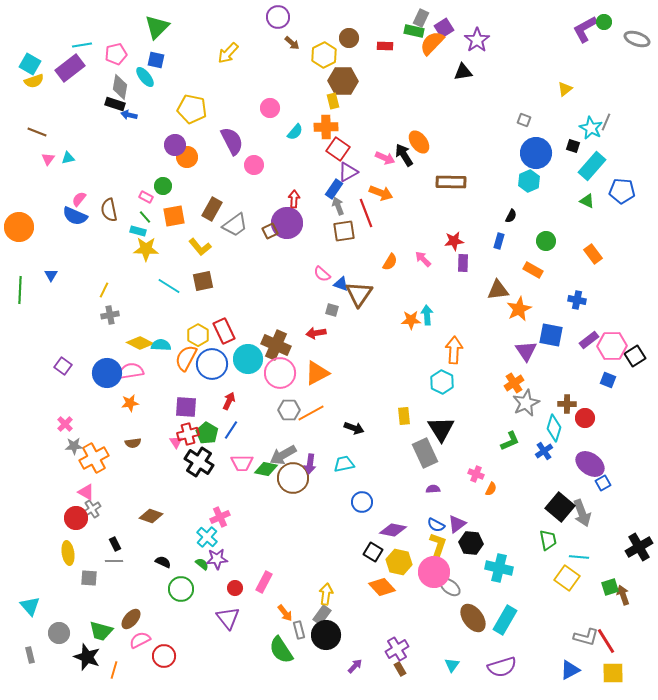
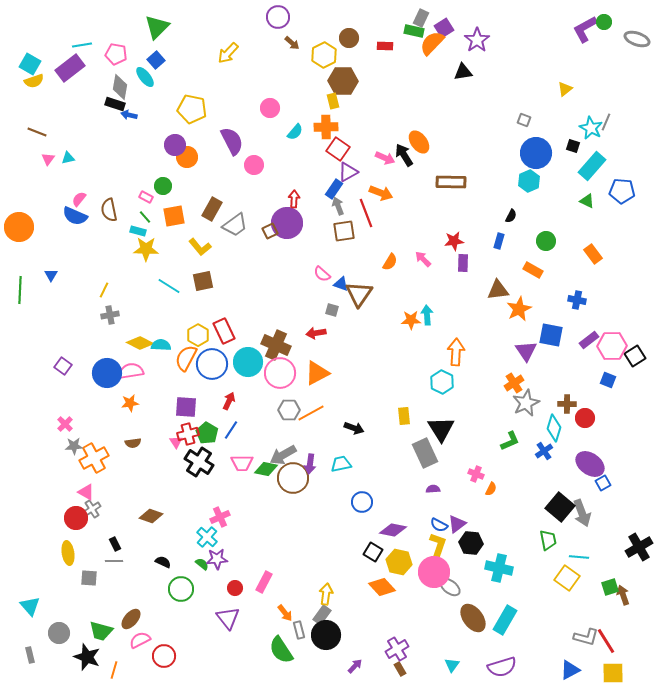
pink pentagon at (116, 54): rotated 25 degrees clockwise
blue square at (156, 60): rotated 36 degrees clockwise
orange arrow at (454, 350): moved 2 px right, 2 px down
cyan circle at (248, 359): moved 3 px down
cyan trapezoid at (344, 464): moved 3 px left
blue semicircle at (436, 525): moved 3 px right
